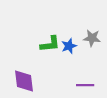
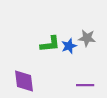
gray star: moved 5 px left
